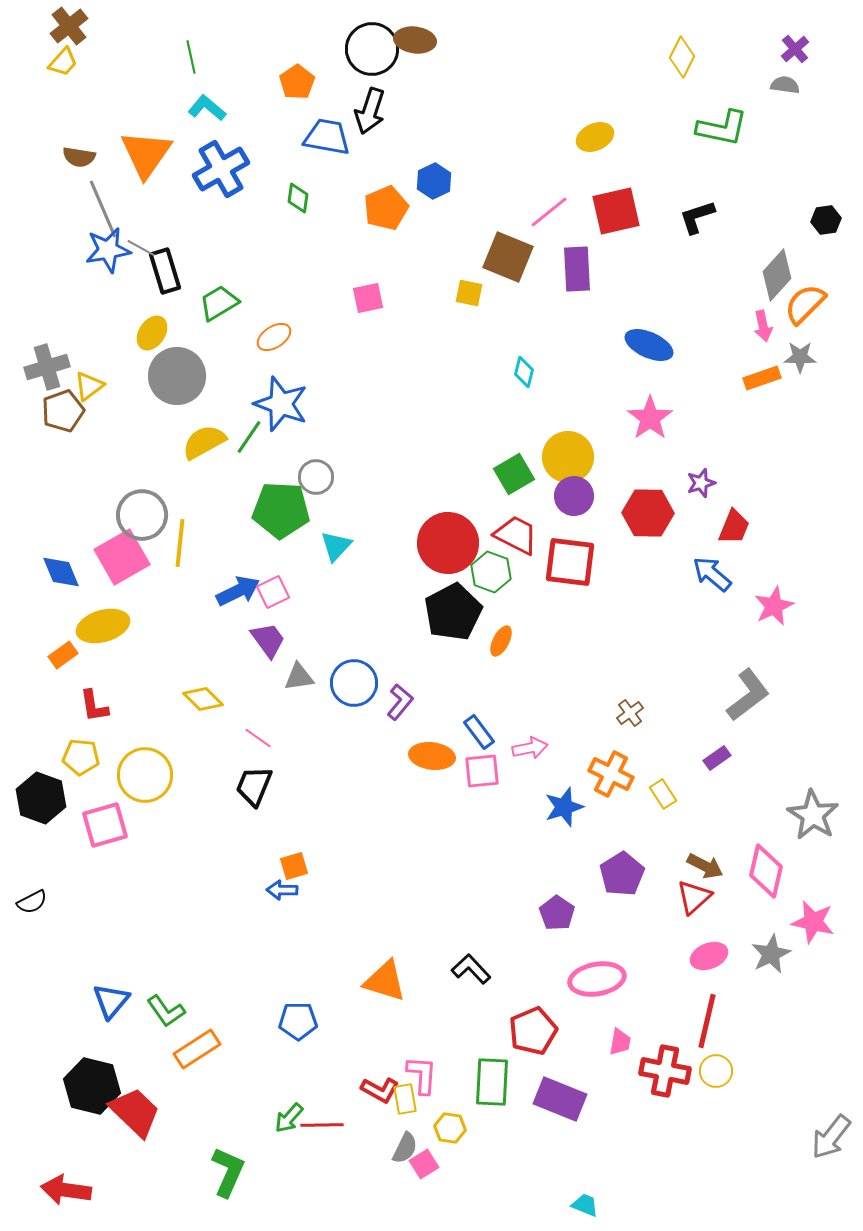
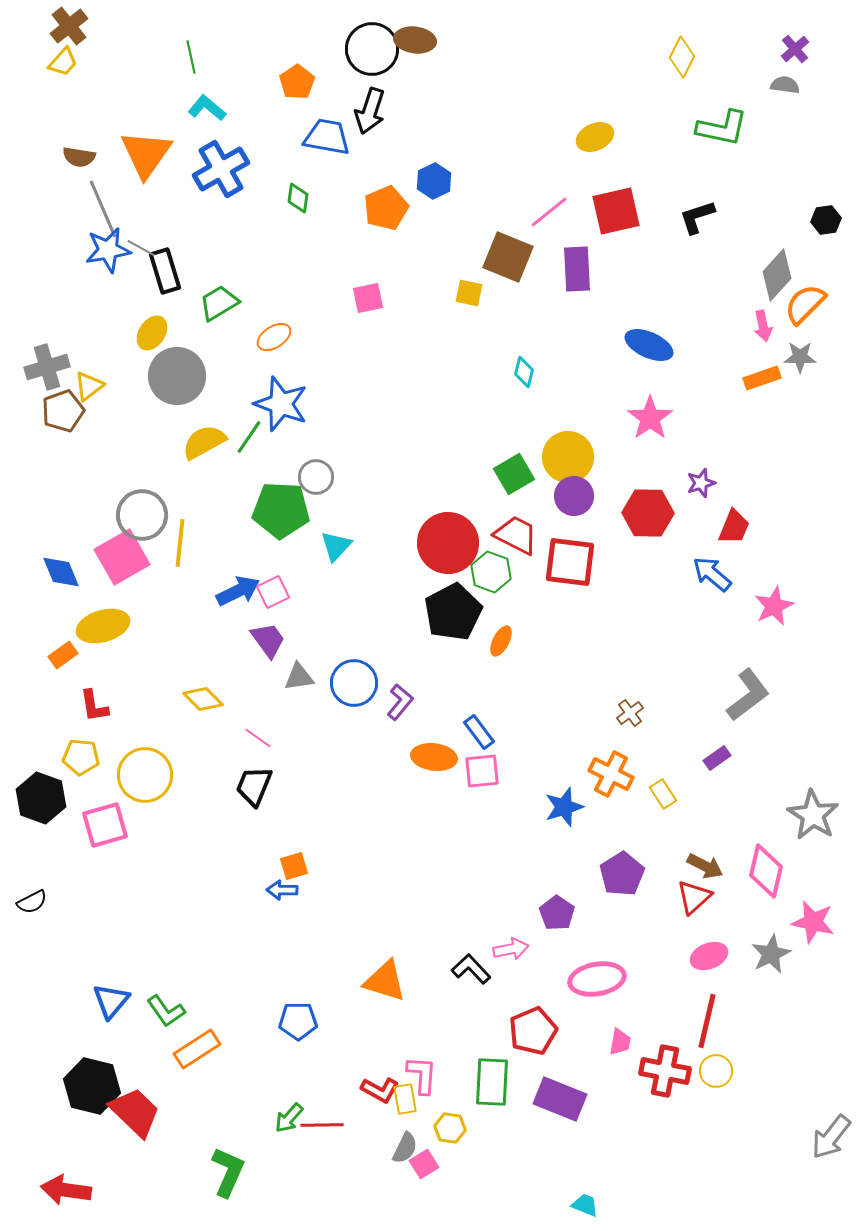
pink arrow at (530, 748): moved 19 px left, 201 px down
orange ellipse at (432, 756): moved 2 px right, 1 px down
